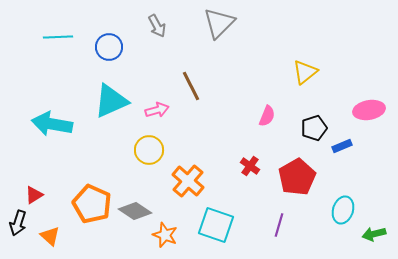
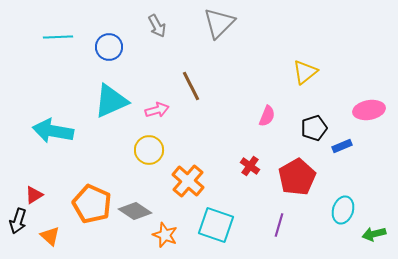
cyan arrow: moved 1 px right, 7 px down
black arrow: moved 2 px up
